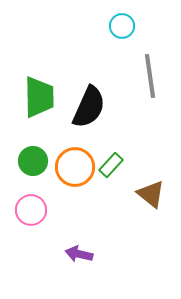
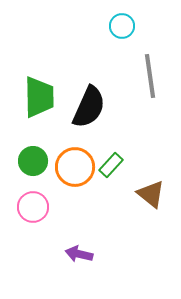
pink circle: moved 2 px right, 3 px up
